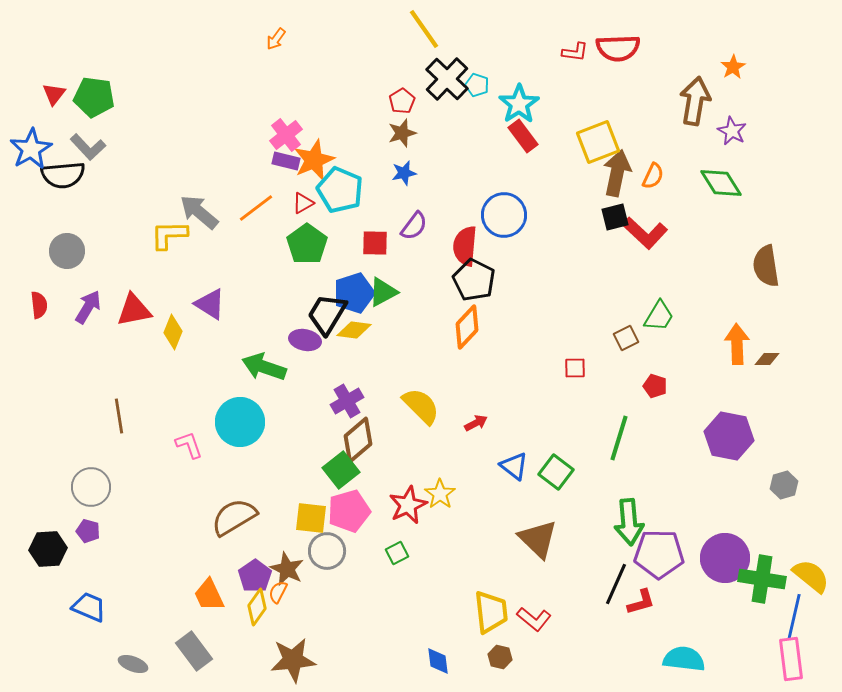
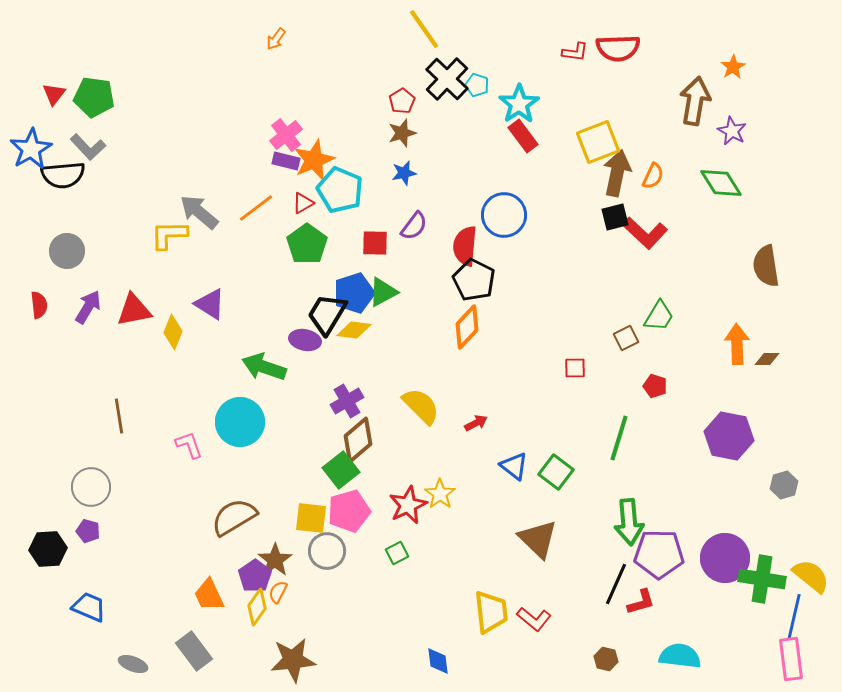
brown star at (287, 569): moved 12 px left, 9 px up; rotated 12 degrees clockwise
brown hexagon at (500, 657): moved 106 px right, 2 px down
cyan semicircle at (684, 659): moved 4 px left, 3 px up
